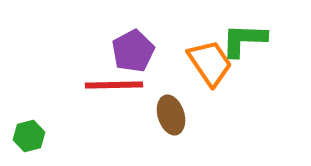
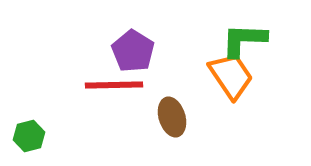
purple pentagon: rotated 12 degrees counterclockwise
orange trapezoid: moved 21 px right, 13 px down
brown ellipse: moved 1 px right, 2 px down
